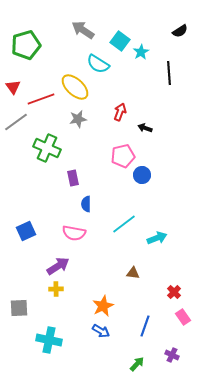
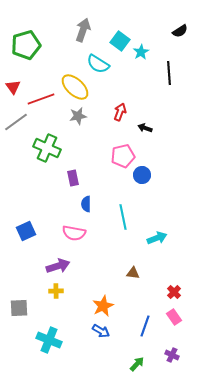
gray arrow: rotated 75 degrees clockwise
gray star: moved 3 px up
cyan line: moved 1 px left, 7 px up; rotated 65 degrees counterclockwise
purple arrow: rotated 15 degrees clockwise
yellow cross: moved 2 px down
pink rectangle: moved 9 px left
cyan cross: rotated 10 degrees clockwise
